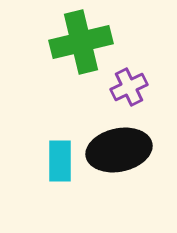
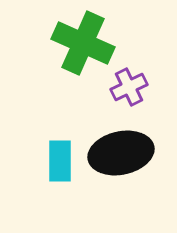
green cross: moved 2 px right, 1 px down; rotated 38 degrees clockwise
black ellipse: moved 2 px right, 3 px down
